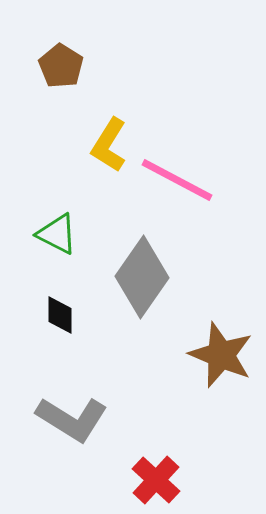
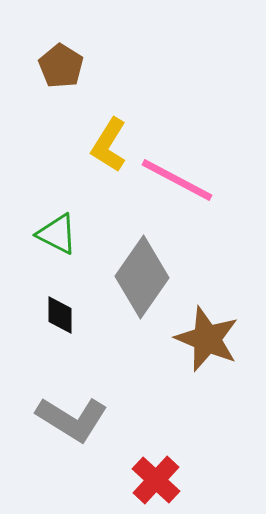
brown star: moved 14 px left, 16 px up
